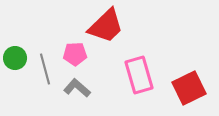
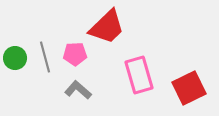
red trapezoid: moved 1 px right, 1 px down
gray line: moved 12 px up
gray L-shape: moved 1 px right, 2 px down
